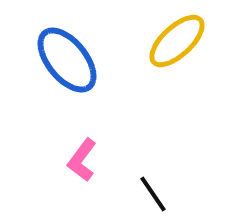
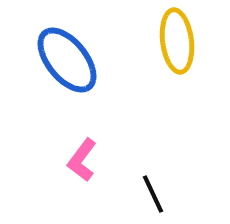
yellow ellipse: rotated 54 degrees counterclockwise
black line: rotated 9 degrees clockwise
